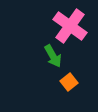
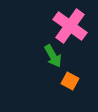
orange square: moved 1 px right, 1 px up; rotated 24 degrees counterclockwise
